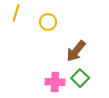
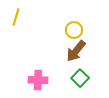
yellow line: moved 4 px down
yellow circle: moved 26 px right, 8 px down
pink cross: moved 17 px left, 2 px up
